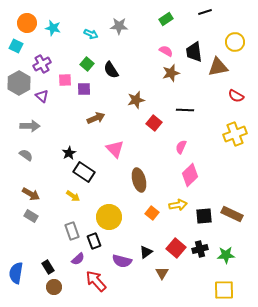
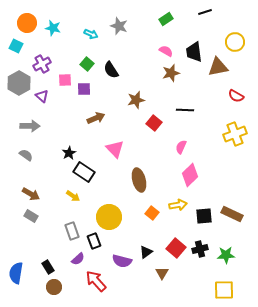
gray star at (119, 26): rotated 18 degrees clockwise
